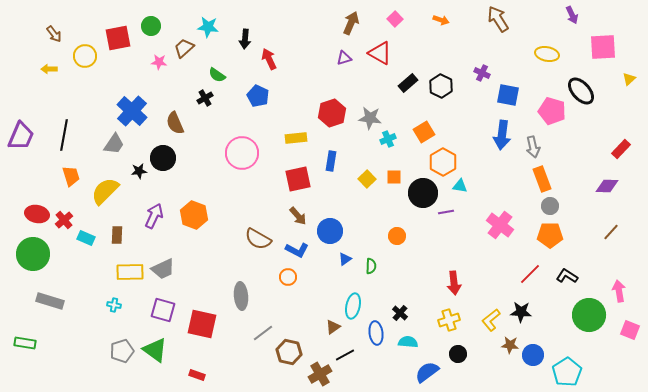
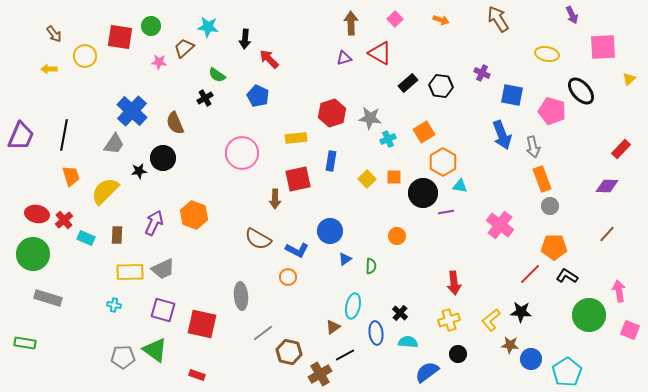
brown arrow at (351, 23): rotated 25 degrees counterclockwise
red square at (118, 38): moved 2 px right, 1 px up; rotated 20 degrees clockwise
red arrow at (269, 59): rotated 20 degrees counterclockwise
black hexagon at (441, 86): rotated 20 degrees counterclockwise
blue square at (508, 95): moved 4 px right
blue arrow at (502, 135): rotated 28 degrees counterclockwise
purple arrow at (154, 216): moved 7 px down
brown arrow at (298, 216): moved 23 px left, 17 px up; rotated 42 degrees clockwise
brown line at (611, 232): moved 4 px left, 2 px down
orange pentagon at (550, 235): moved 4 px right, 12 px down
gray rectangle at (50, 301): moved 2 px left, 3 px up
gray pentagon at (122, 351): moved 1 px right, 6 px down; rotated 15 degrees clockwise
blue circle at (533, 355): moved 2 px left, 4 px down
